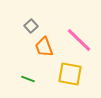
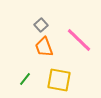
gray square: moved 10 px right, 1 px up
yellow square: moved 11 px left, 6 px down
green line: moved 3 px left; rotated 72 degrees counterclockwise
